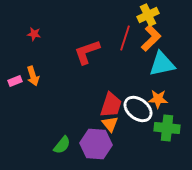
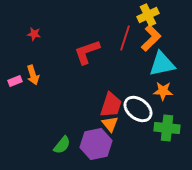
orange arrow: moved 1 px up
orange star: moved 5 px right, 8 px up
purple hexagon: rotated 16 degrees counterclockwise
